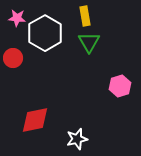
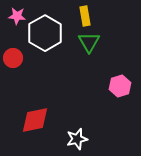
pink star: moved 2 px up
